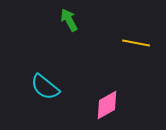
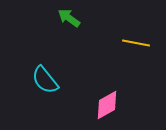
green arrow: moved 2 px up; rotated 25 degrees counterclockwise
cyan semicircle: moved 7 px up; rotated 12 degrees clockwise
